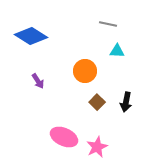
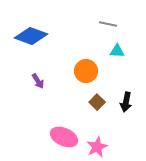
blue diamond: rotated 12 degrees counterclockwise
orange circle: moved 1 px right
